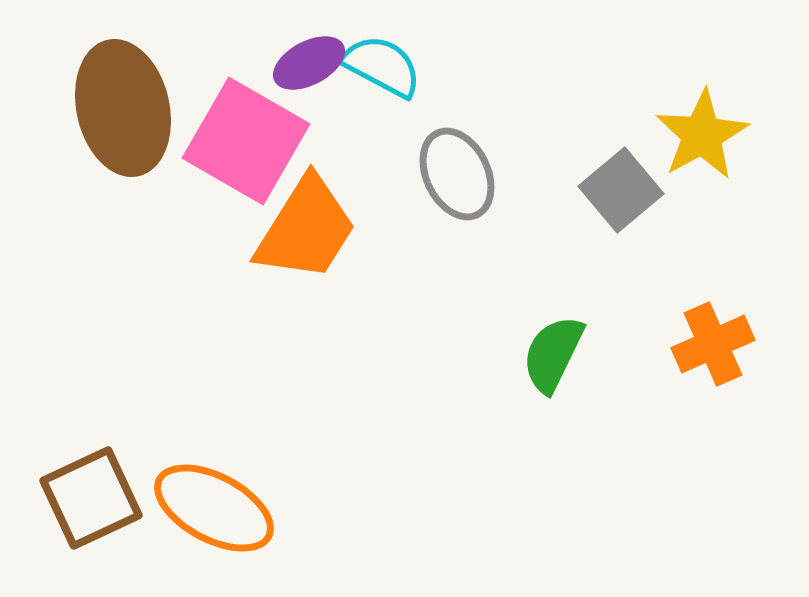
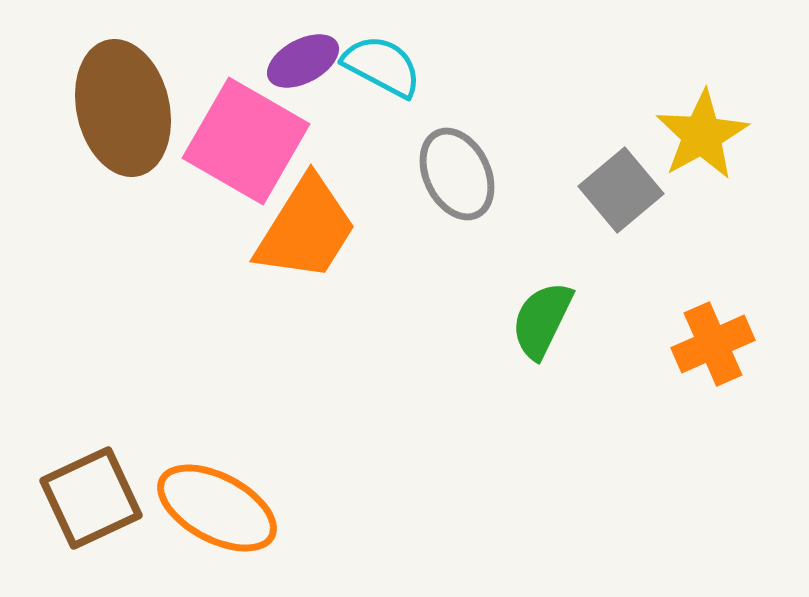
purple ellipse: moved 6 px left, 2 px up
green semicircle: moved 11 px left, 34 px up
orange ellipse: moved 3 px right
